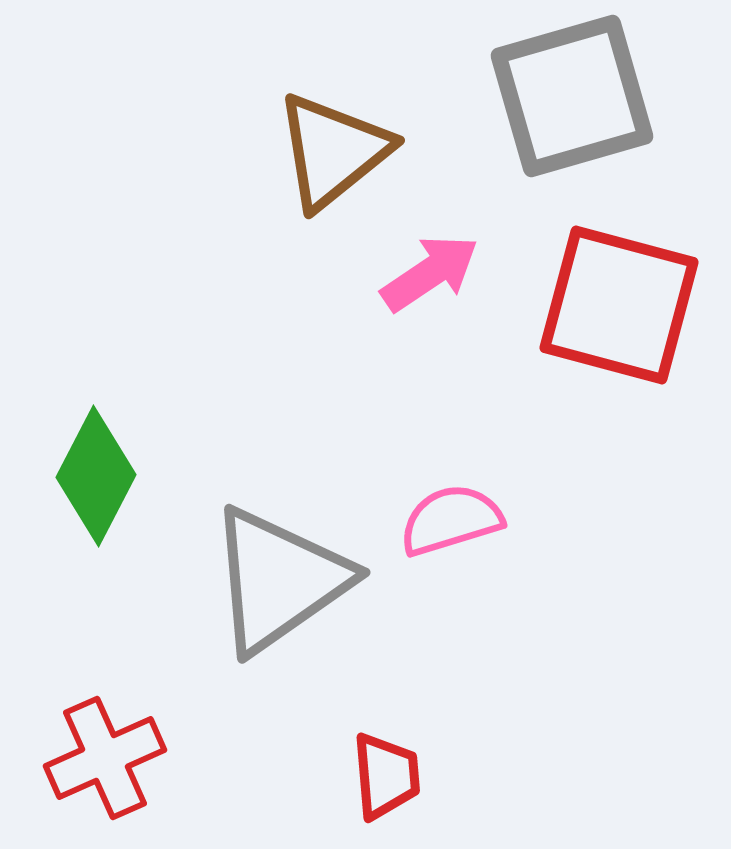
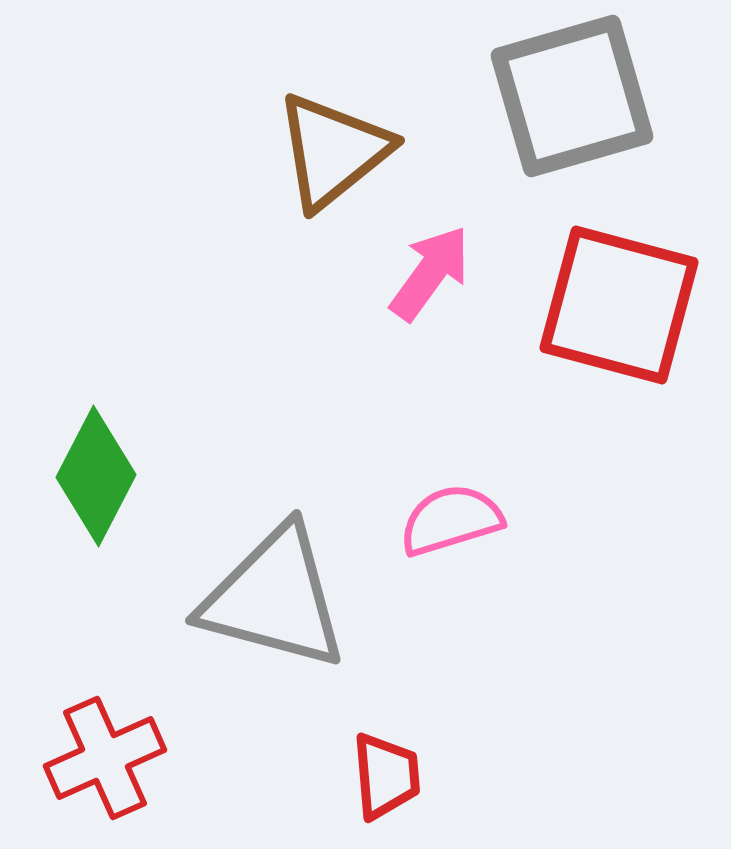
pink arrow: rotated 20 degrees counterclockwise
gray triangle: moved 5 px left, 18 px down; rotated 50 degrees clockwise
